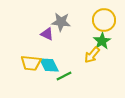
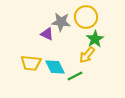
yellow circle: moved 18 px left, 3 px up
green star: moved 7 px left, 2 px up
yellow arrow: moved 5 px left
cyan diamond: moved 6 px right, 2 px down
green line: moved 11 px right
